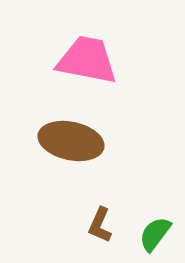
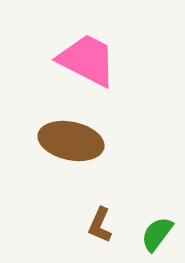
pink trapezoid: rotated 16 degrees clockwise
green semicircle: moved 2 px right
